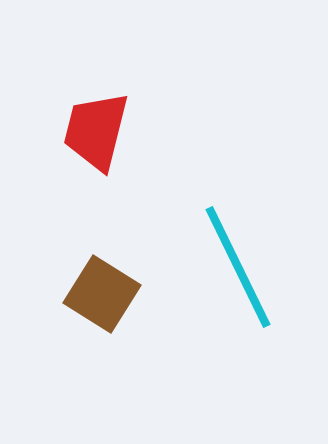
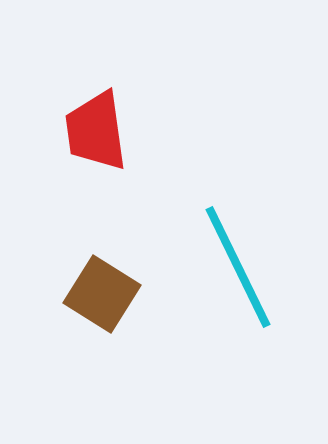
red trapezoid: rotated 22 degrees counterclockwise
